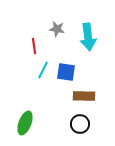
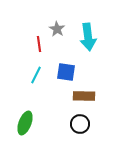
gray star: rotated 21 degrees clockwise
red line: moved 5 px right, 2 px up
cyan line: moved 7 px left, 5 px down
